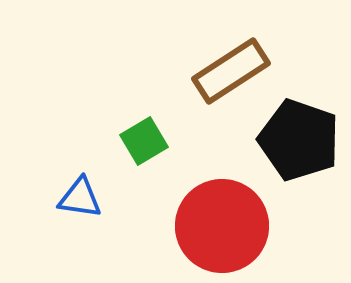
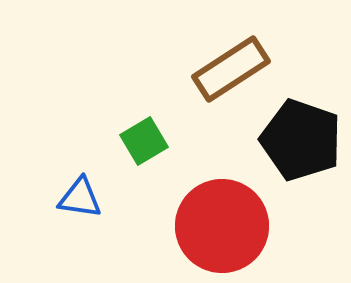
brown rectangle: moved 2 px up
black pentagon: moved 2 px right
